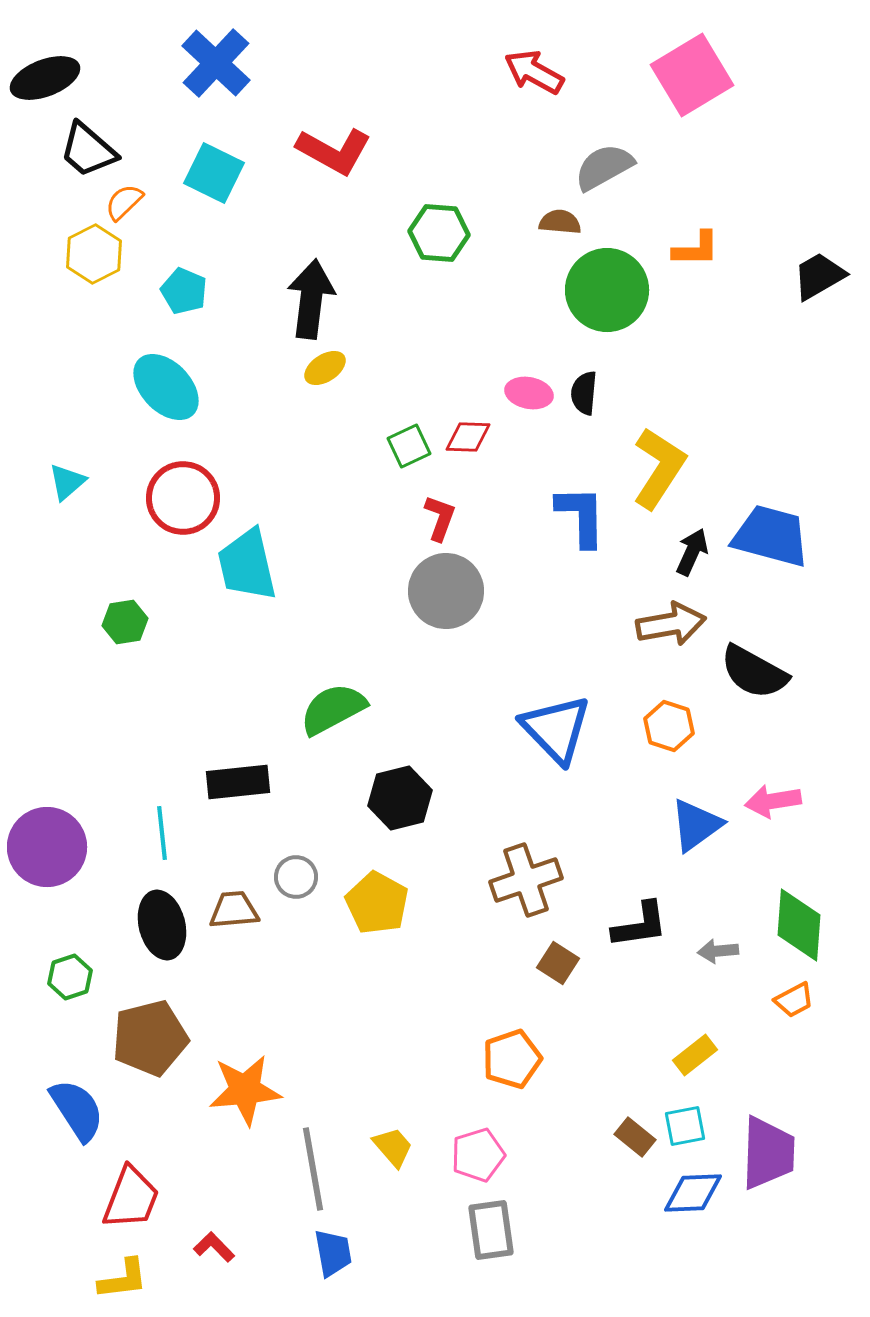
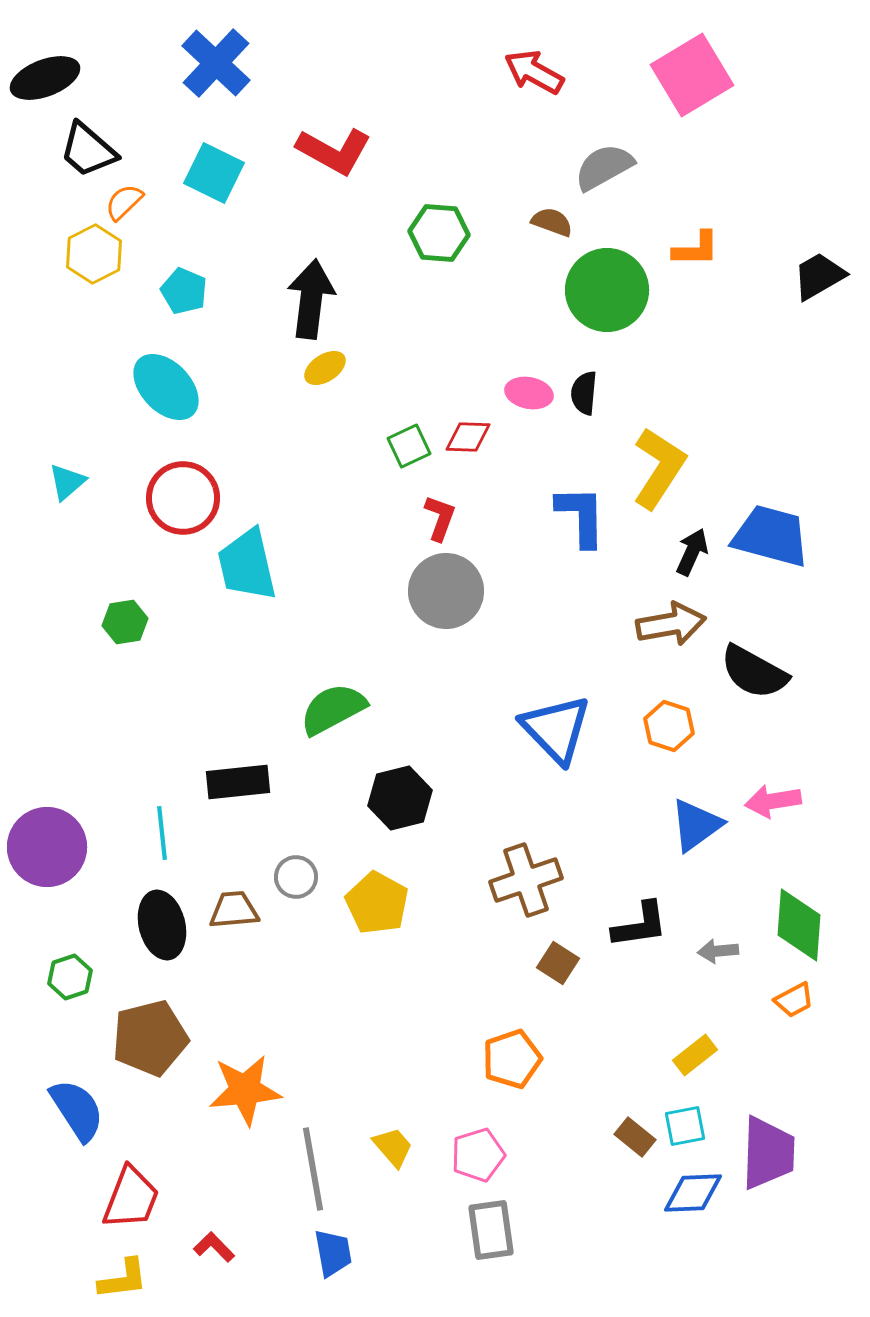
brown semicircle at (560, 222): moved 8 px left; rotated 15 degrees clockwise
